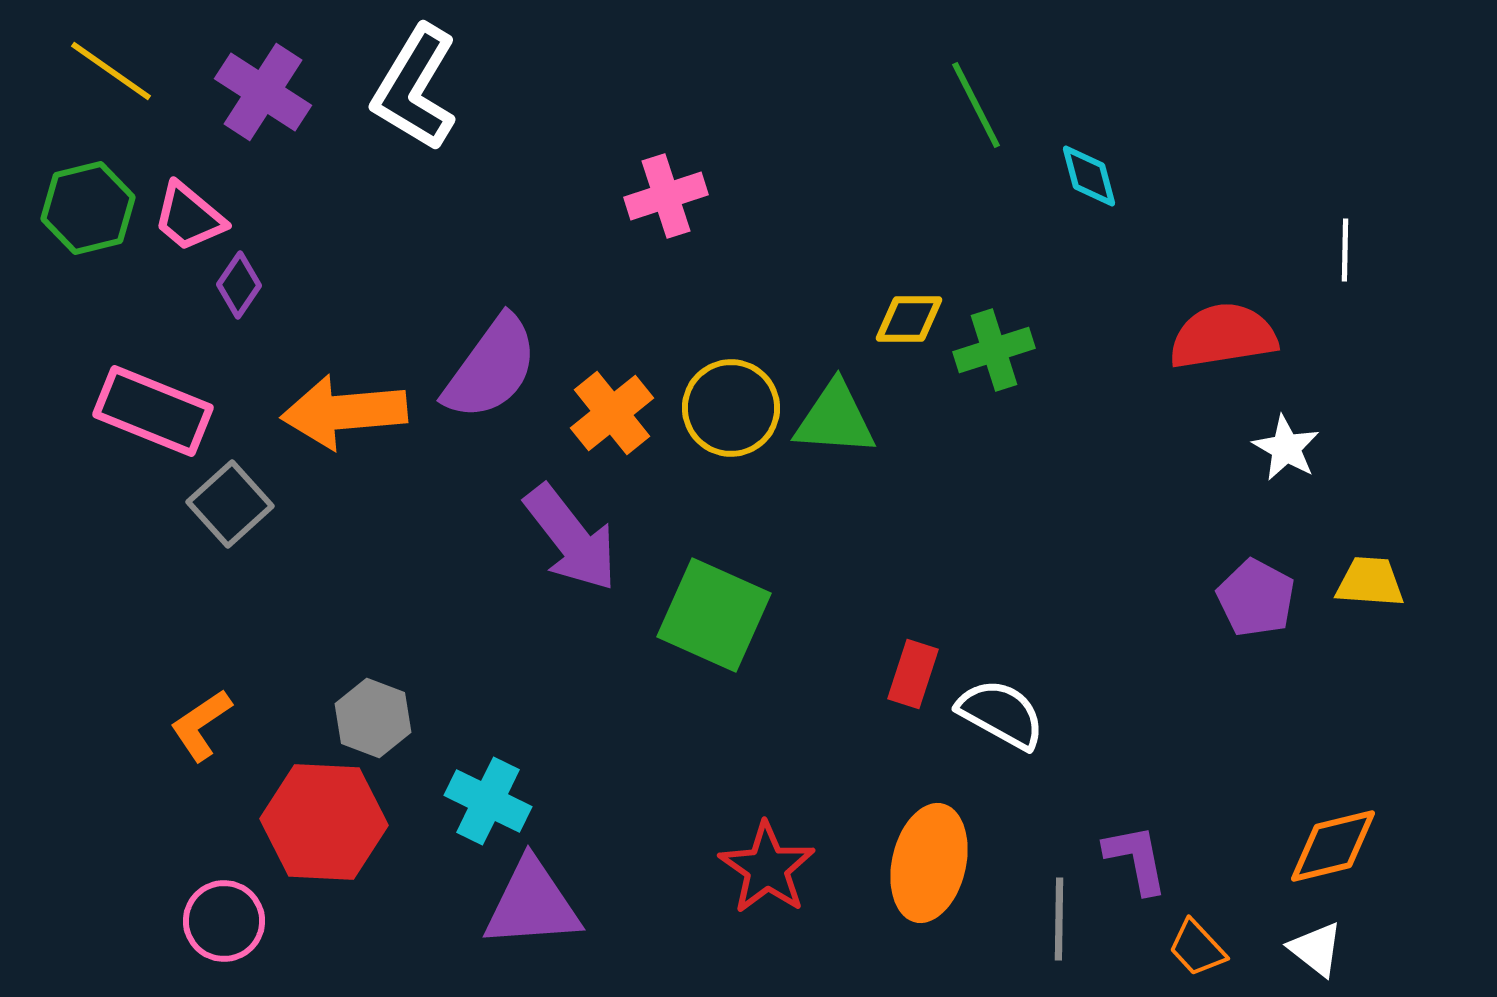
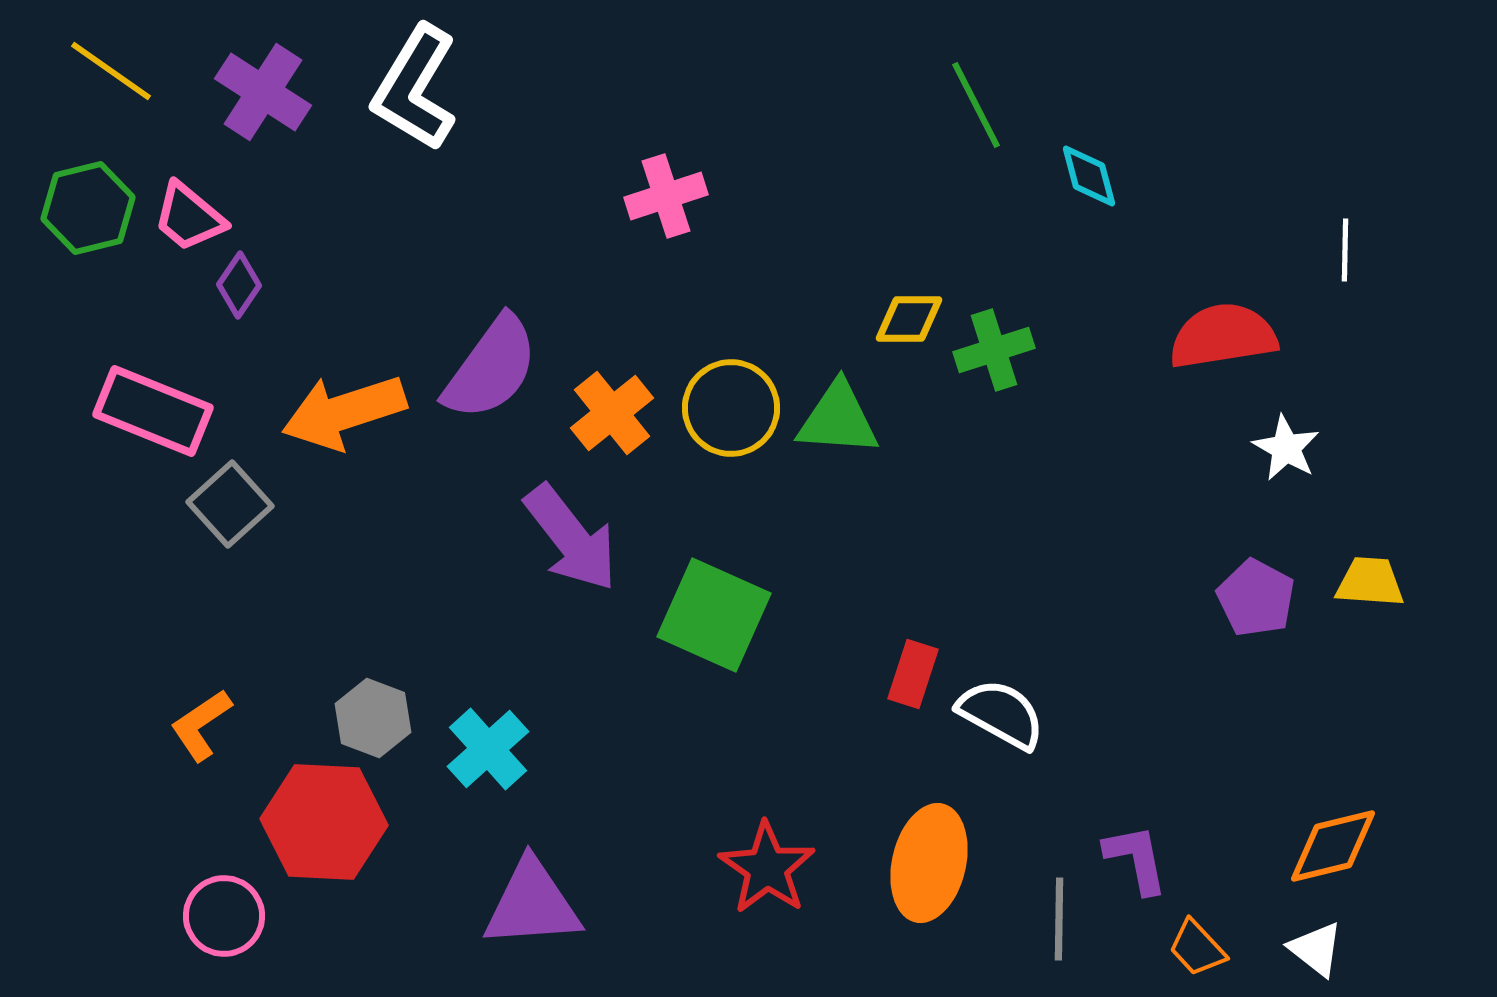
orange arrow: rotated 13 degrees counterclockwise
green triangle: moved 3 px right
cyan cross: moved 52 px up; rotated 22 degrees clockwise
pink circle: moved 5 px up
